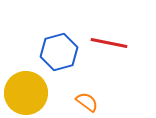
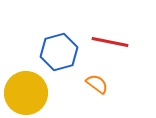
red line: moved 1 px right, 1 px up
orange semicircle: moved 10 px right, 18 px up
